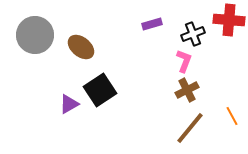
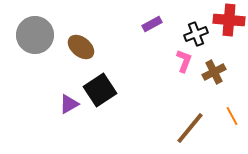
purple rectangle: rotated 12 degrees counterclockwise
black cross: moved 3 px right
brown cross: moved 27 px right, 18 px up
